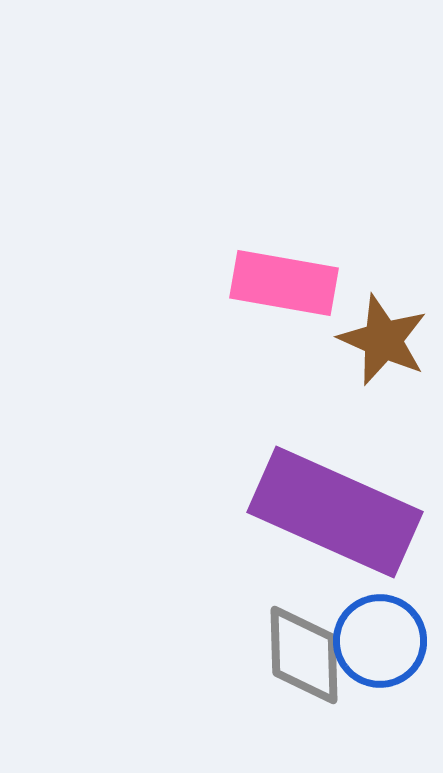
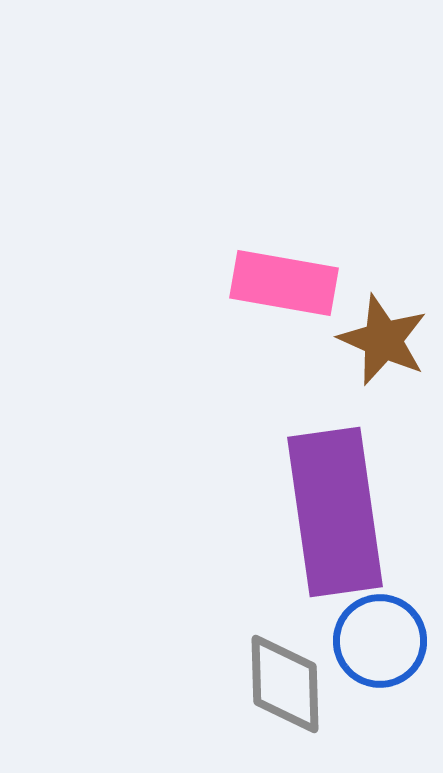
purple rectangle: rotated 58 degrees clockwise
gray diamond: moved 19 px left, 29 px down
